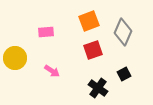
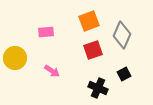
gray diamond: moved 1 px left, 3 px down
black cross: rotated 12 degrees counterclockwise
